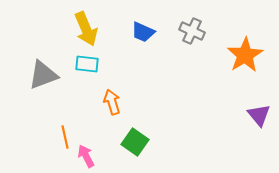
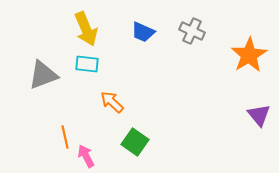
orange star: moved 4 px right
orange arrow: rotated 30 degrees counterclockwise
